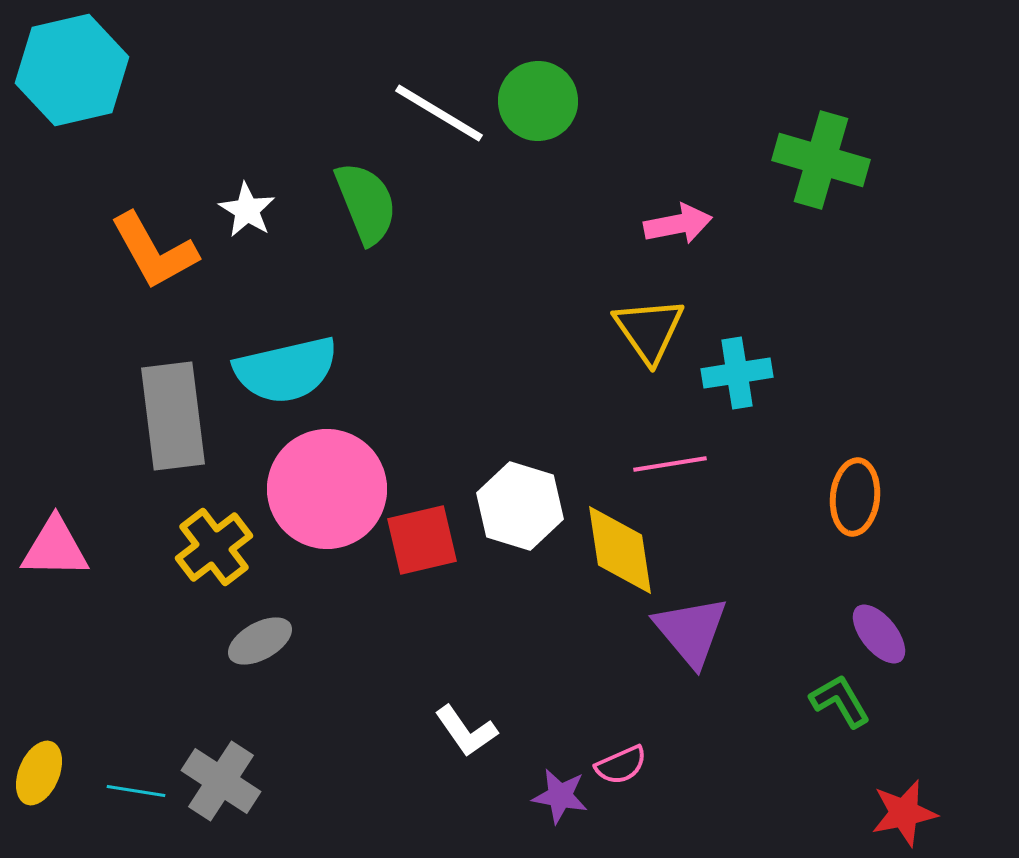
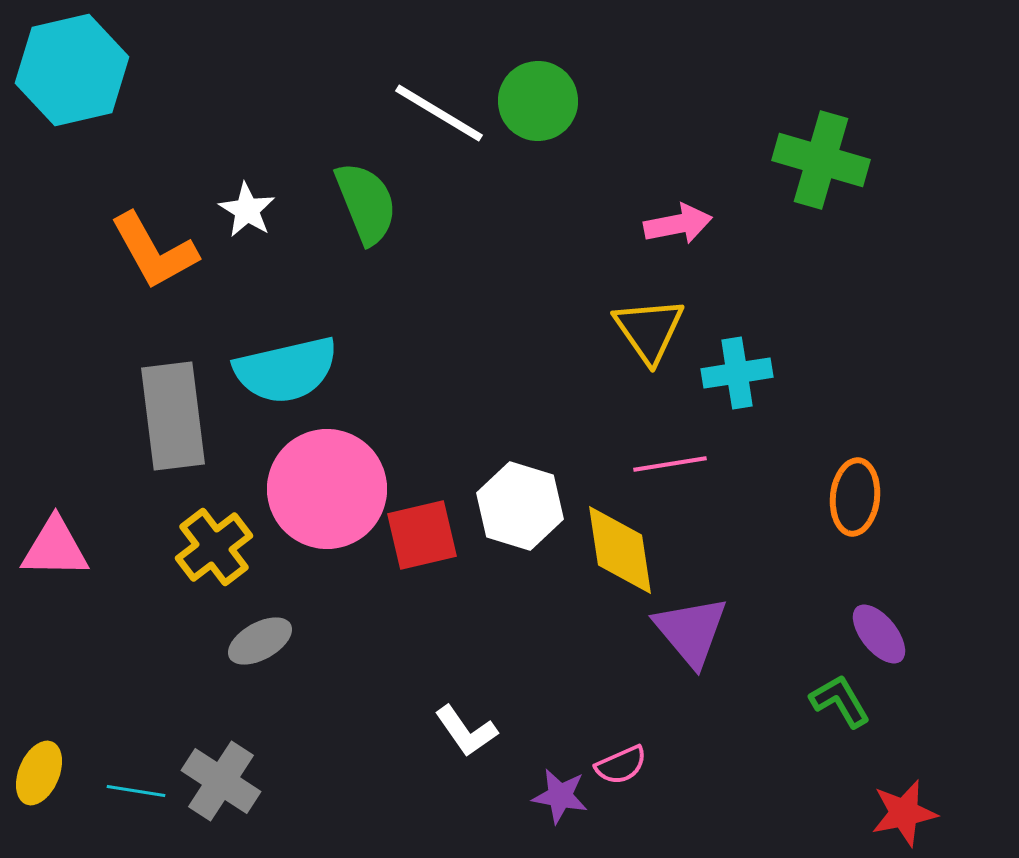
red square: moved 5 px up
